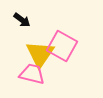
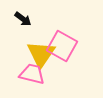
black arrow: moved 1 px right, 1 px up
yellow triangle: moved 1 px right
